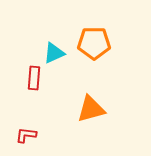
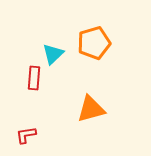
orange pentagon: rotated 16 degrees counterclockwise
cyan triangle: moved 1 px left, 1 px down; rotated 20 degrees counterclockwise
red L-shape: rotated 15 degrees counterclockwise
